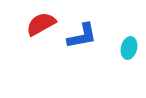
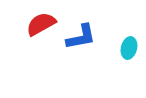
blue L-shape: moved 1 px left, 1 px down
